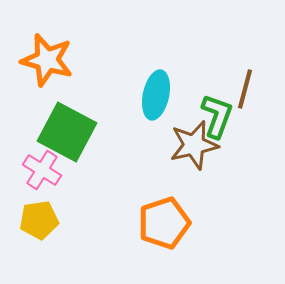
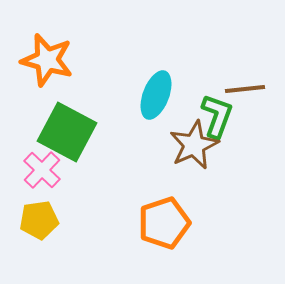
brown line: rotated 69 degrees clockwise
cyan ellipse: rotated 9 degrees clockwise
brown star: rotated 12 degrees counterclockwise
pink cross: rotated 12 degrees clockwise
